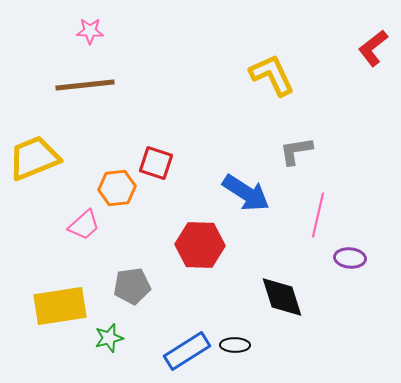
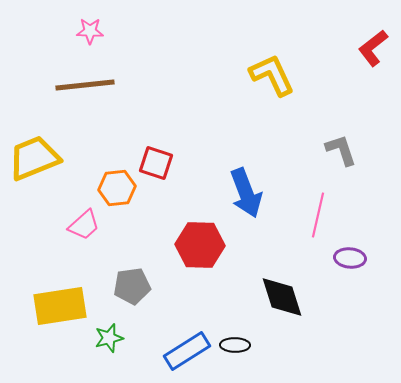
gray L-shape: moved 45 px right, 1 px up; rotated 81 degrees clockwise
blue arrow: rotated 36 degrees clockwise
